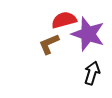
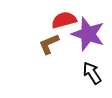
black arrow: rotated 50 degrees counterclockwise
